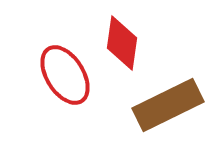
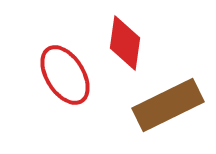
red diamond: moved 3 px right
